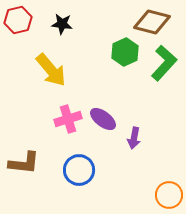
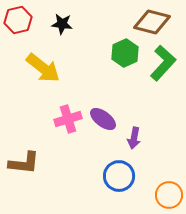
green hexagon: moved 1 px down
green L-shape: moved 1 px left
yellow arrow: moved 8 px left, 2 px up; rotated 12 degrees counterclockwise
blue circle: moved 40 px right, 6 px down
